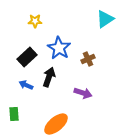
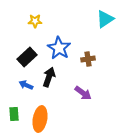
brown cross: rotated 16 degrees clockwise
purple arrow: rotated 18 degrees clockwise
orange ellipse: moved 16 px left, 5 px up; rotated 40 degrees counterclockwise
